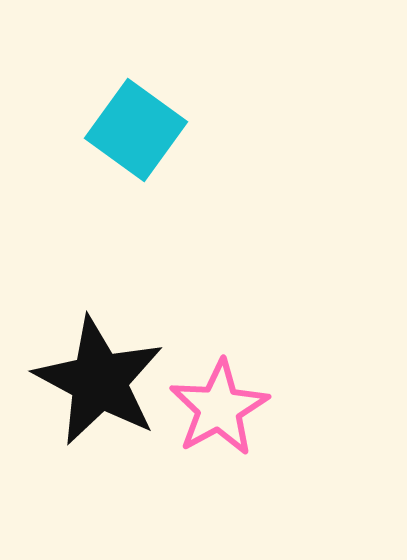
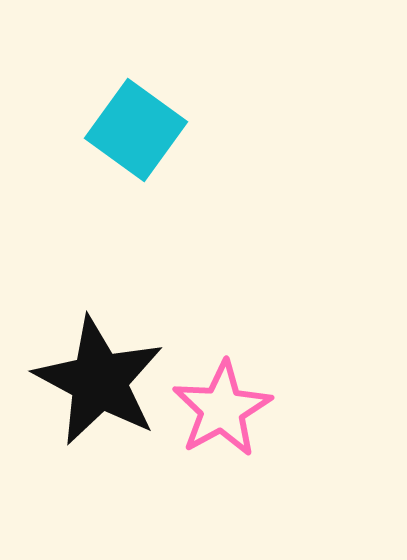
pink star: moved 3 px right, 1 px down
